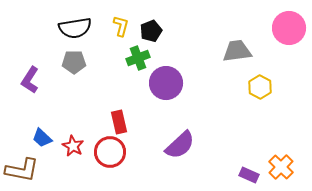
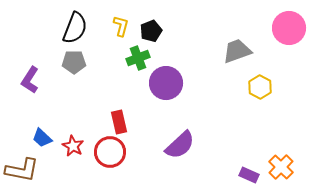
black semicircle: rotated 60 degrees counterclockwise
gray trapezoid: rotated 12 degrees counterclockwise
